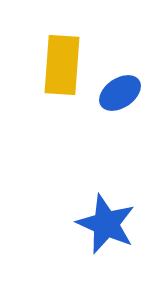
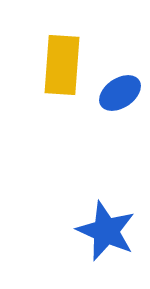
blue star: moved 7 px down
